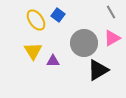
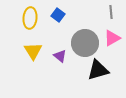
gray line: rotated 24 degrees clockwise
yellow ellipse: moved 6 px left, 2 px up; rotated 40 degrees clockwise
gray circle: moved 1 px right
purple triangle: moved 7 px right, 5 px up; rotated 40 degrees clockwise
black triangle: rotated 15 degrees clockwise
